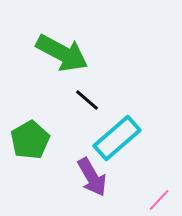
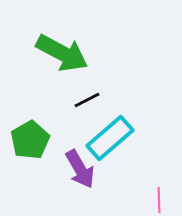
black line: rotated 68 degrees counterclockwise
cyan rectangle: moved 7 px left
purple arrow: moved 12 px left, 8 px up
pink line: rotated 45 degrees counterclockwise
